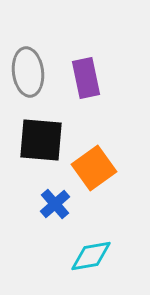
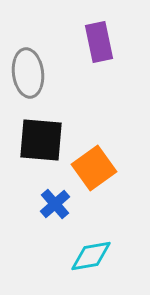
gray ellipse: moved 1 px down
purple rectangle: moved 13 px right, 36 px up
